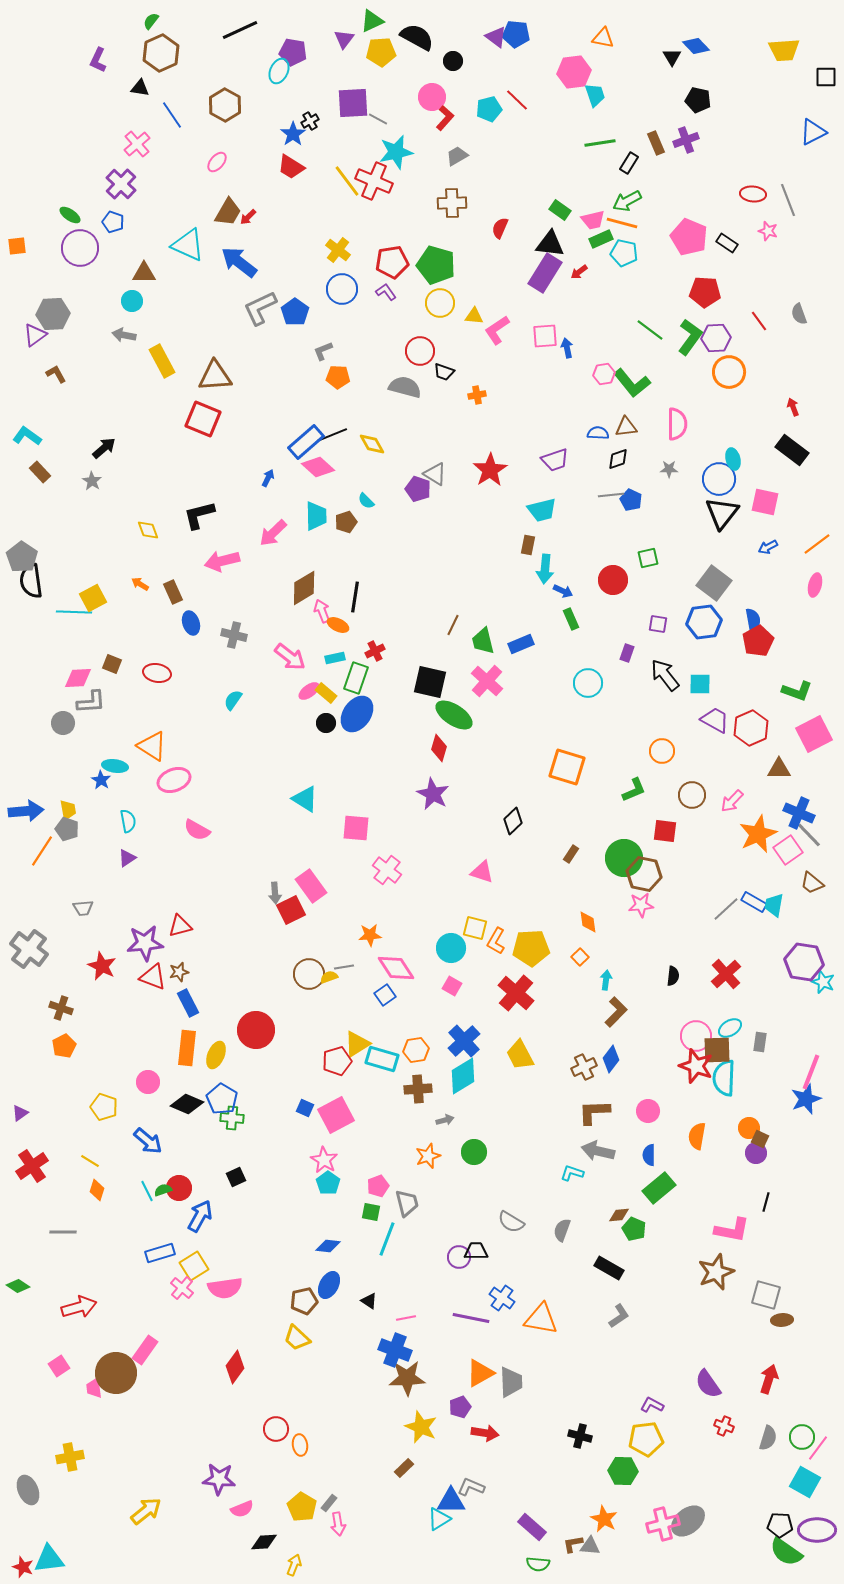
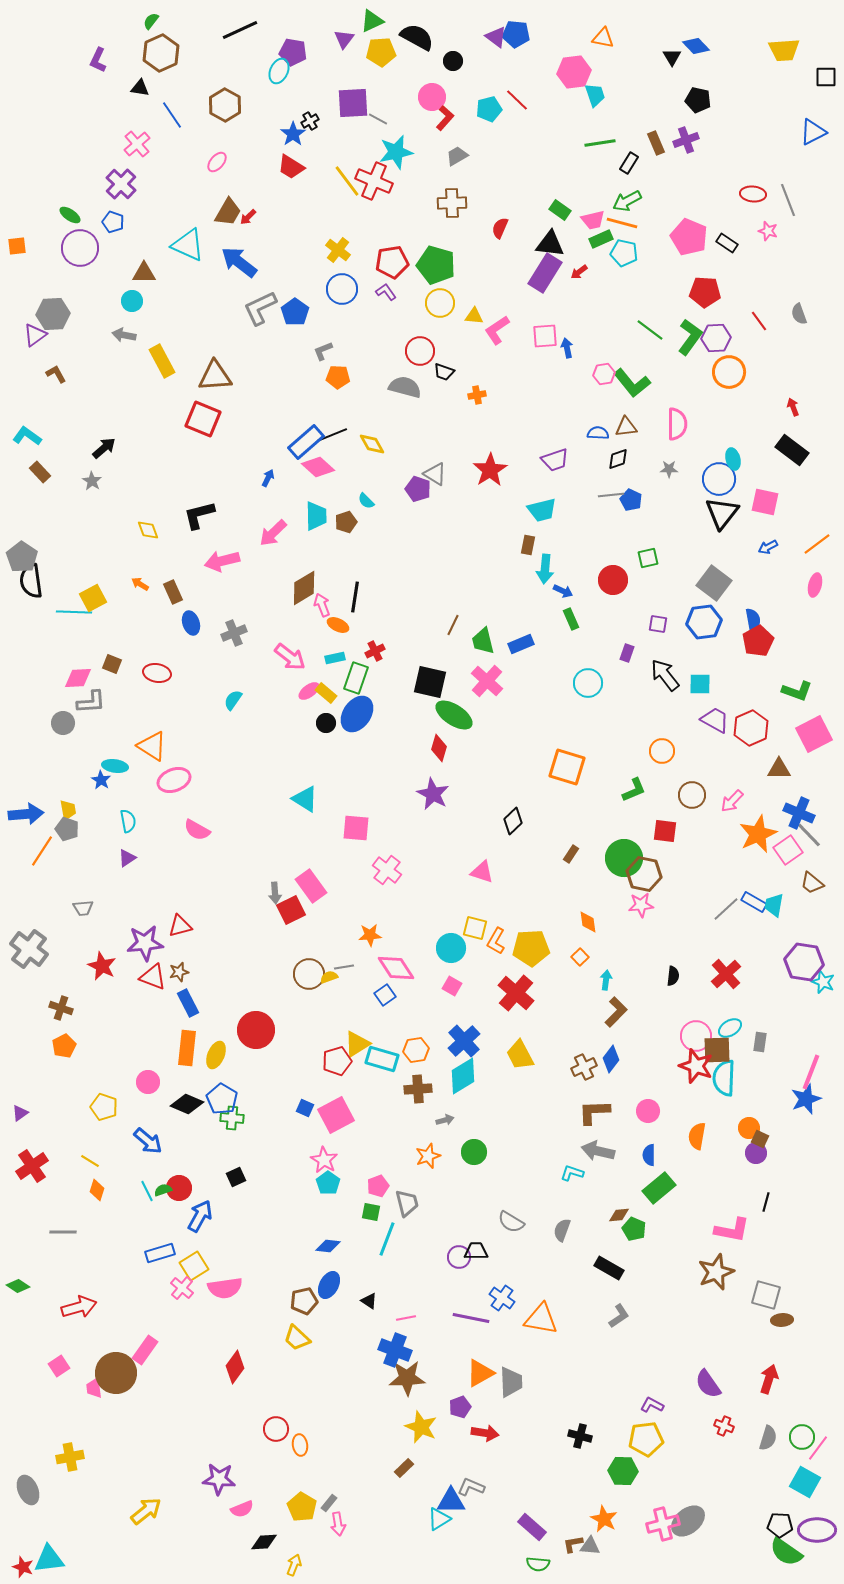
pink arrow at (322, 611): moved 6 px up
gray cross at (234, 635): moved 2 px up; rotated 35 degrees counterclockwise
blue arrow at (26, 811): moved 3 px down
